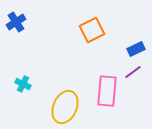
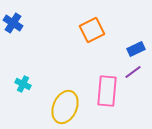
blue cross: moved 3 px left, 1 px down; rotated 24 degrees counterclockwise
